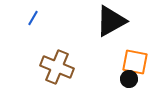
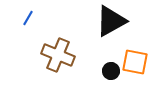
blue line: moved 5 px left
brown cross: moved 1 px right, 12 px up
black circle: moved 18 px left, 8 px up
